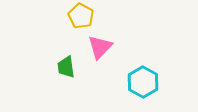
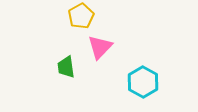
yellow pentagon: rotated 15 degrees clockwise
